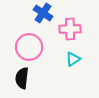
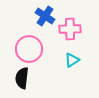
blue cross: moved 2 px right, 3 px down
pink circle: moved 2 px down
cyan triangle: moved 1 px left, 1 px down
